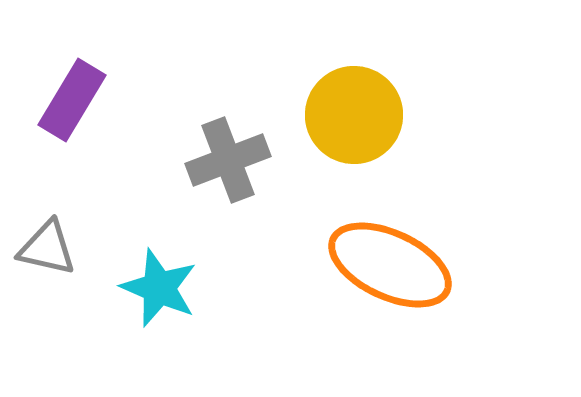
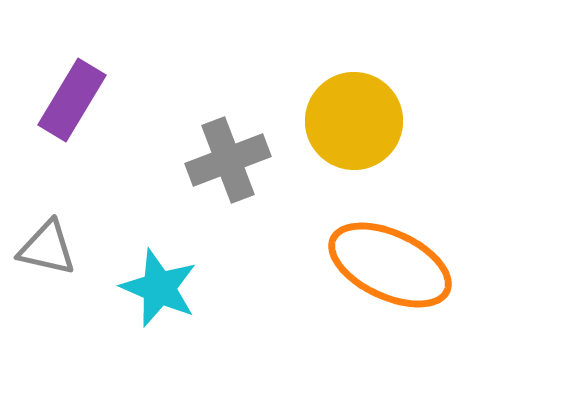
yellow circle: moved 6 px down
